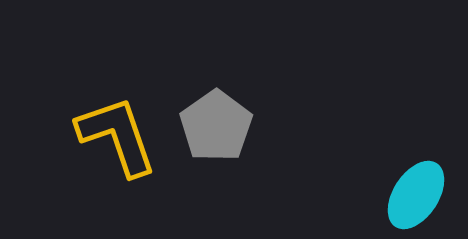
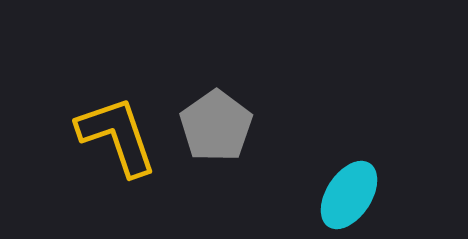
cyan ellipse: moved 67 px left
